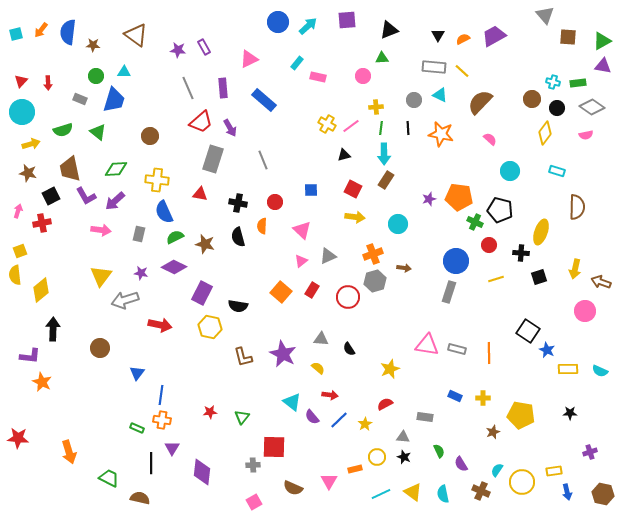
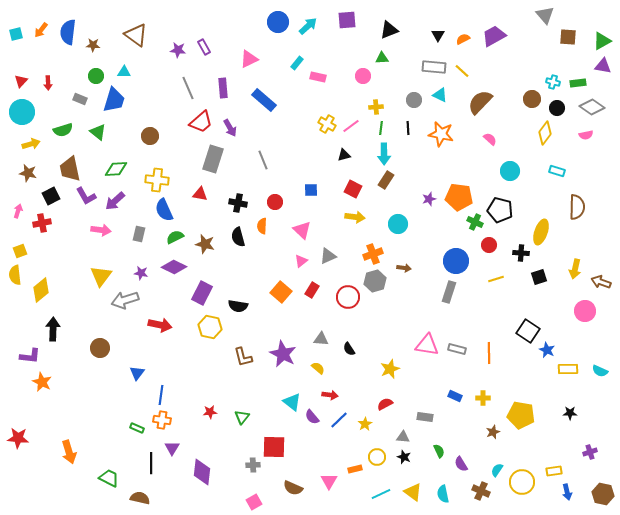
blue semicircle at (164, 212): moved 2 px up
